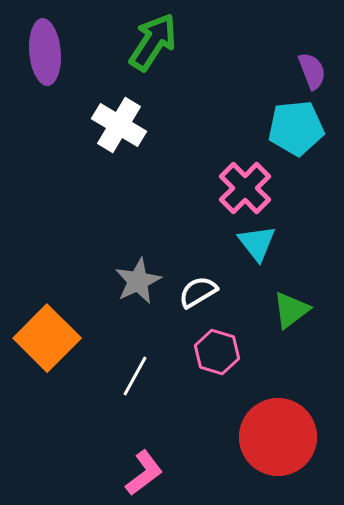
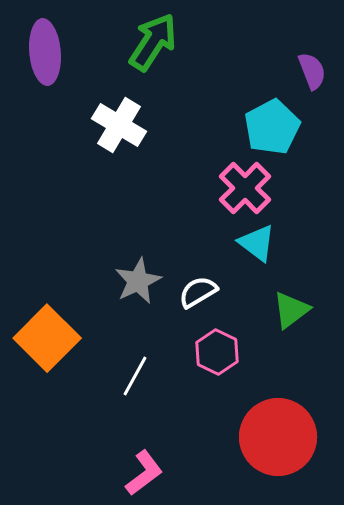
cyan pentagon: moved 24 px left, 1 px up; rotated 22 degrees counterclockwise
cyan triangle: rotated 15 degrees counterclockwise
pink hexagon: rotated 9 degrees clockwise
